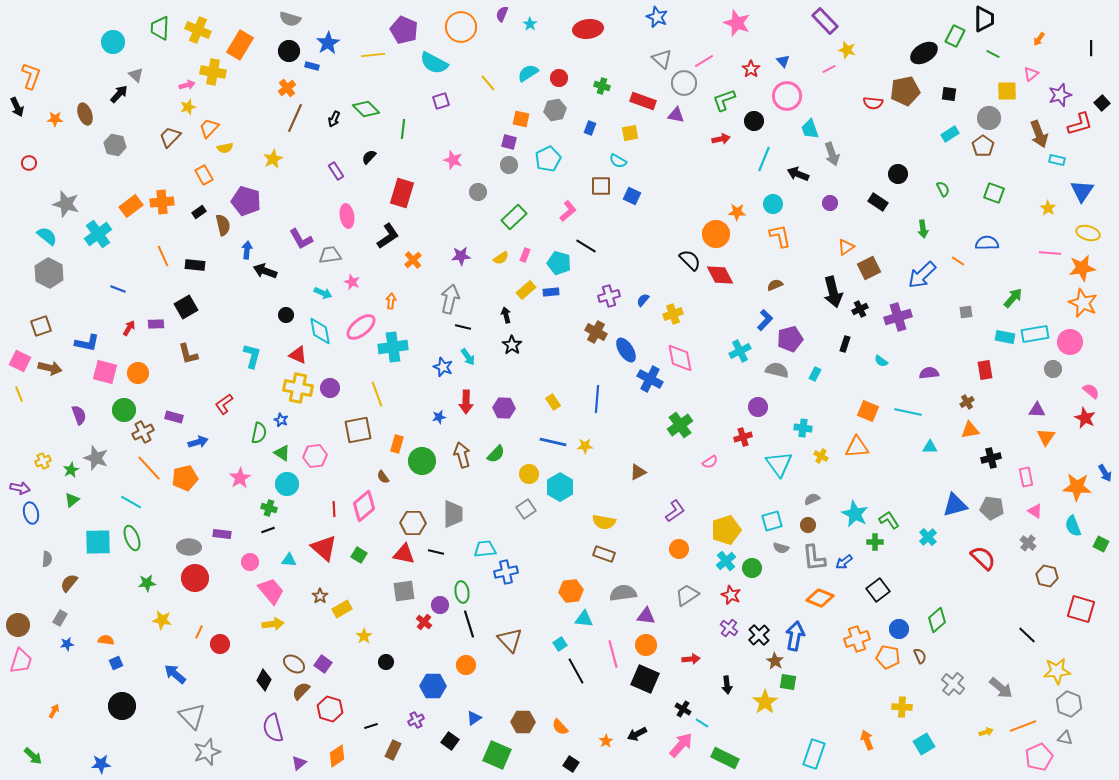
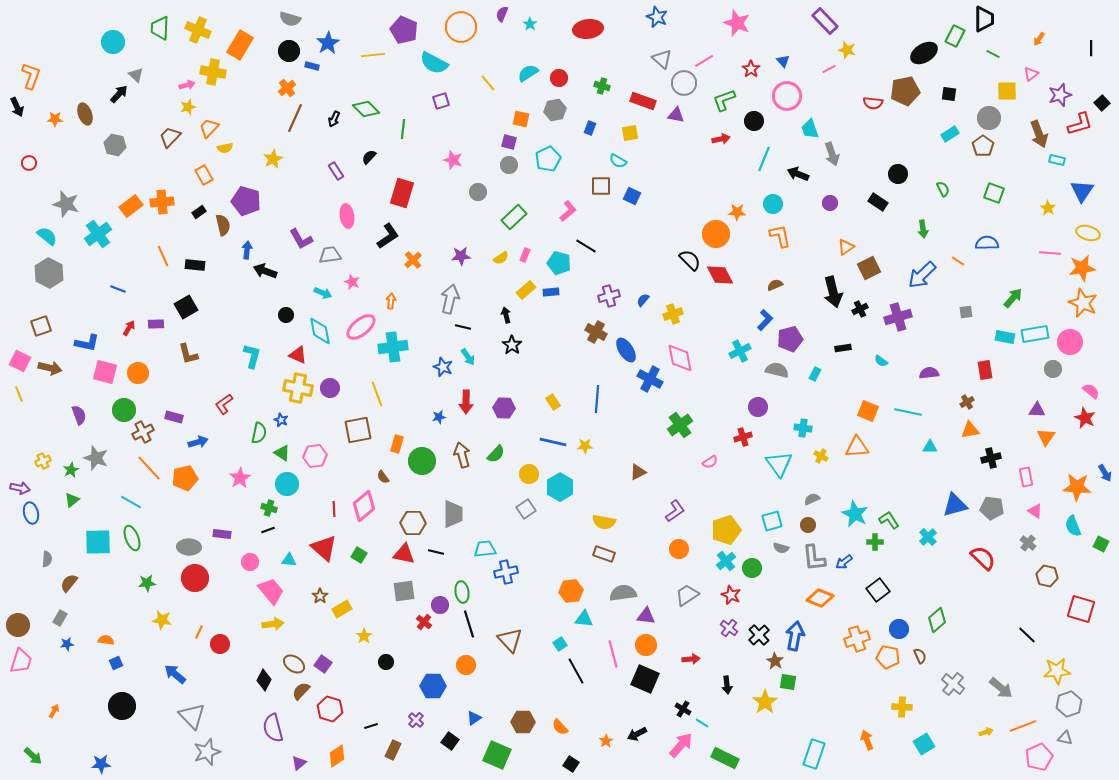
black rectangle at (845, 344): moved 2 px left, 4 px down; rotated 63 degrees clockwise
gray hexagon at (1069, 704): rotated 20 degrees clockwise
purple cross at (416, 720): rotated 21 degrees counterclockwise
